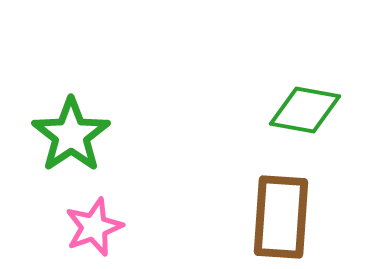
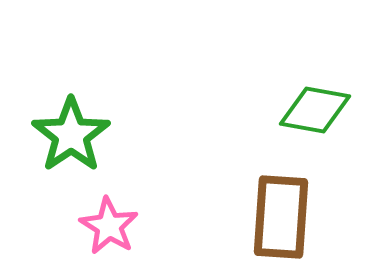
green diamond: moved 10 px right
pink star: moved 15 px right, 1 px up; rotated 20 degrees counterclockwise
